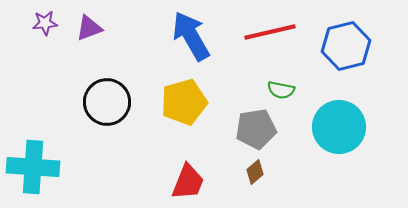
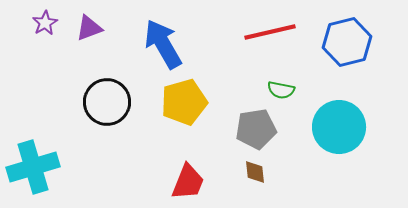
purple star: rotated 25 degrees counterclockwise
blue arrow: moved 28 px left, 8 px down
blue hexagon: moved 1 px right, 4 px up
cyan cross: rotated 21 degrees counterclockwise
brown diamond: rotated 55 degrees counterclockwise
